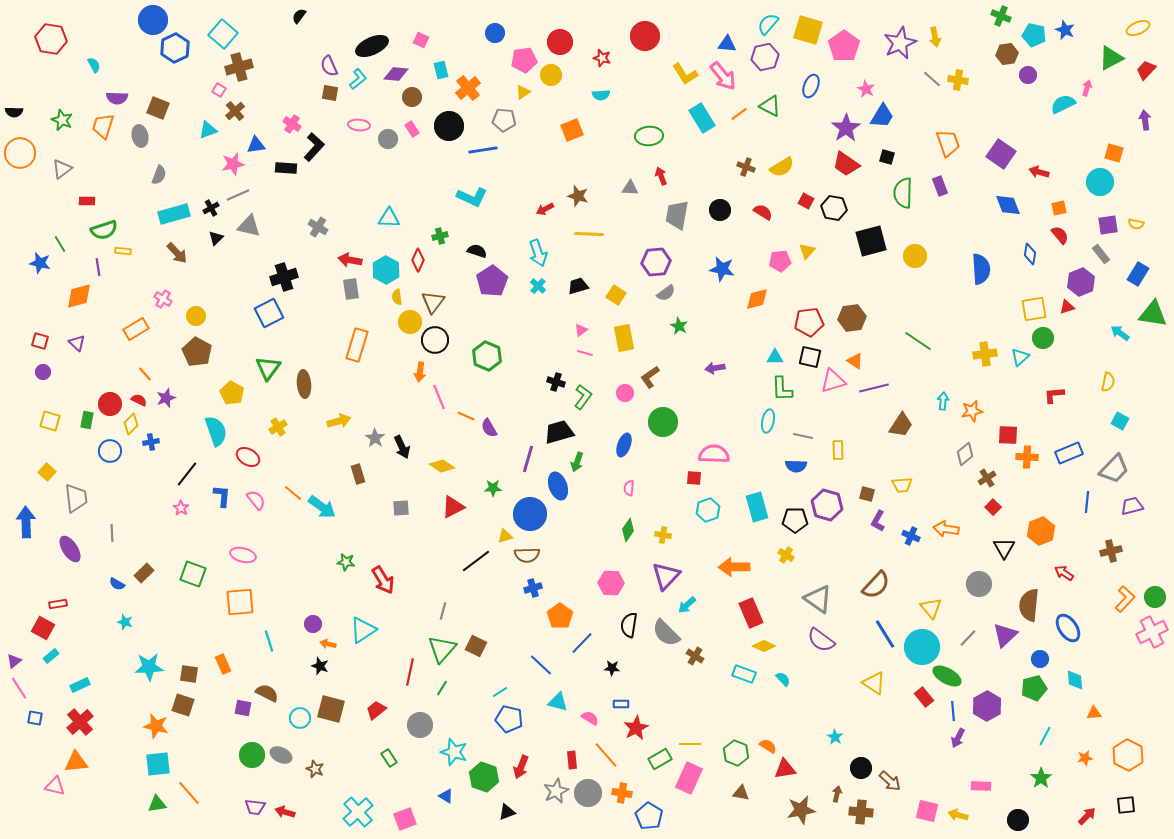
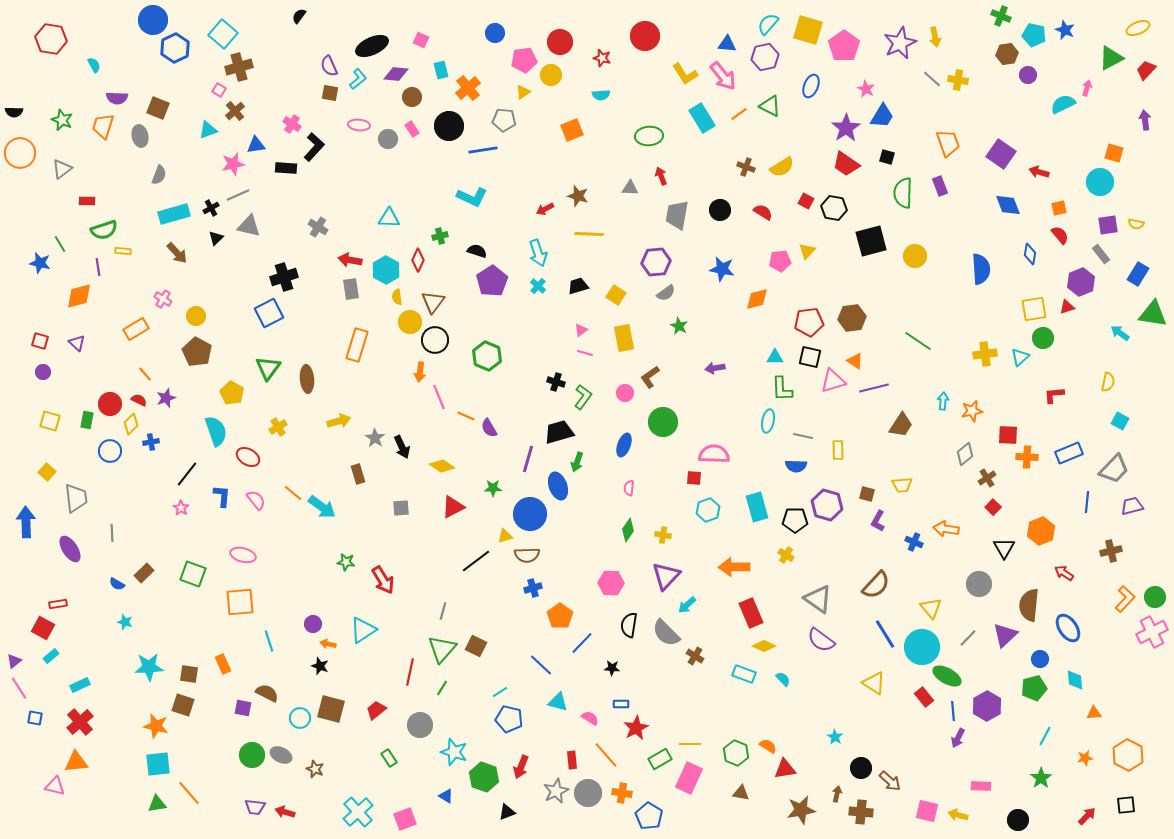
brown ellipse at (304, 384): moved 3 px right, 5 px up
blue cross at (911, 536): moved 3 px right, 6 px down
